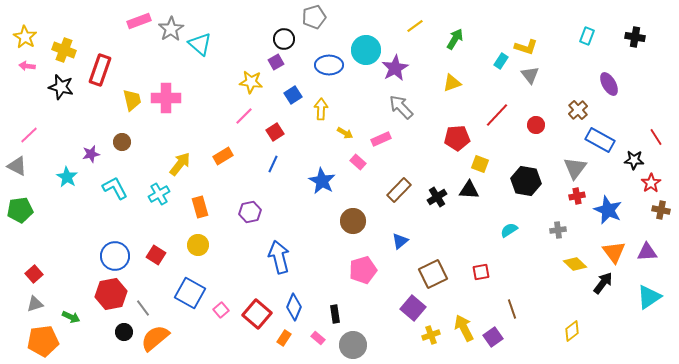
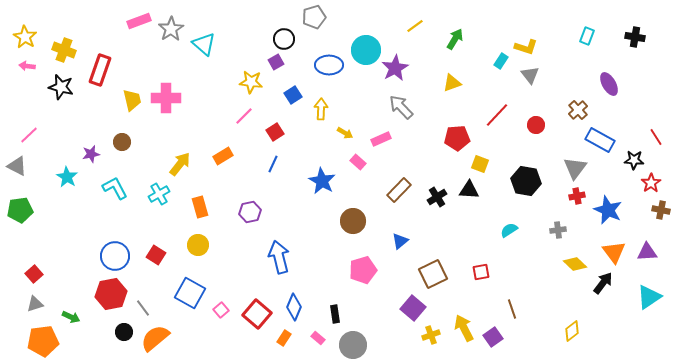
cyan triangle at (200, 44): moved 4 px right
